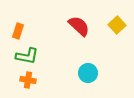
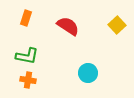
red semicircle: moved 11 px left; rotated 10 degrees counterclockwise
orange rectangle: moved 8 px right, 13 px up
